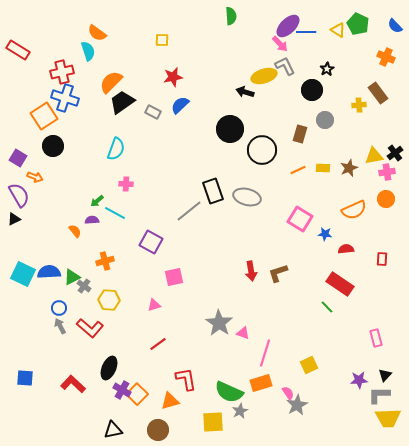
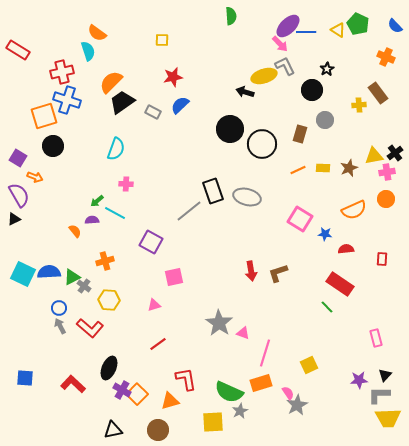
blue cross at (65, 98): moved 2 px right, 2 px down
orange square at (44, 116): rotated 16 degrees clockwise
black circle at (262, 150): moved 6 px up
